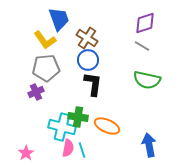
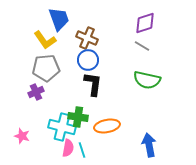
brown cross: rotated 10 degrees counterclockwise
orange ellipse: rotated 35 degrees counterclockwise
pink star: moved 4 px left, 17 px up; rotated 21 degrees counterclockwise
